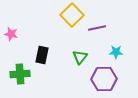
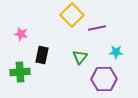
pink star: moved 10 px right
green cross: moved 2 px up
